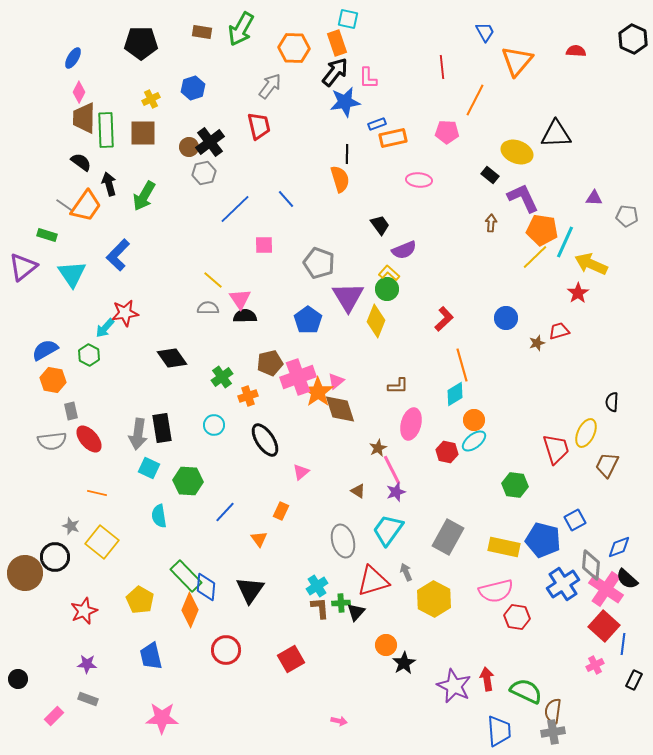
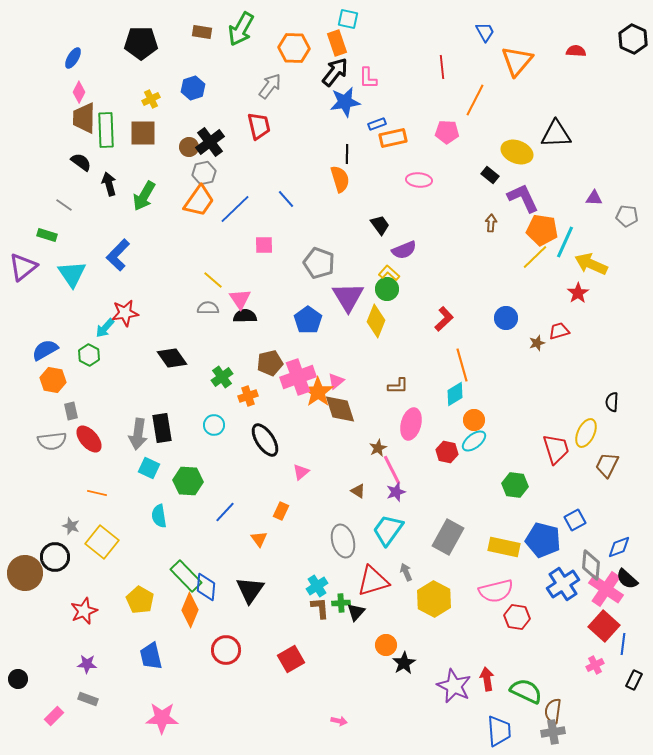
orange trapezoid at (86, 206): moved 113 px right, 5 px up
